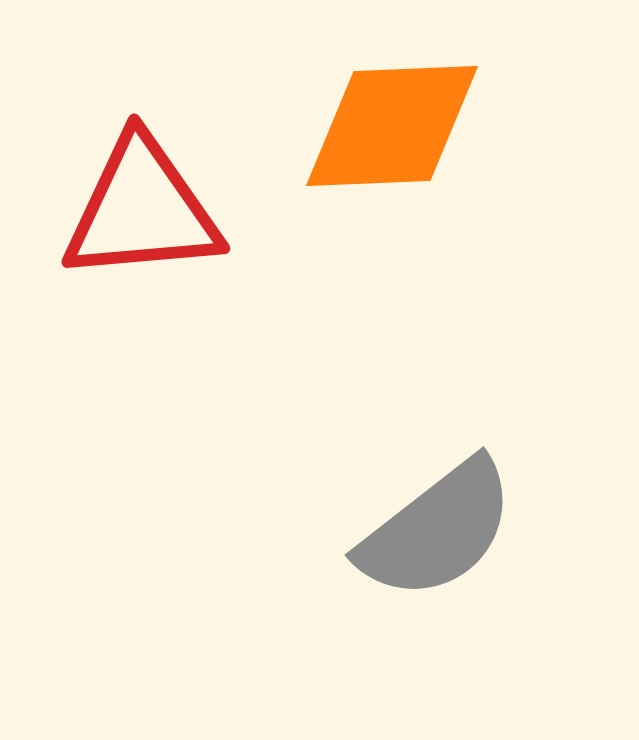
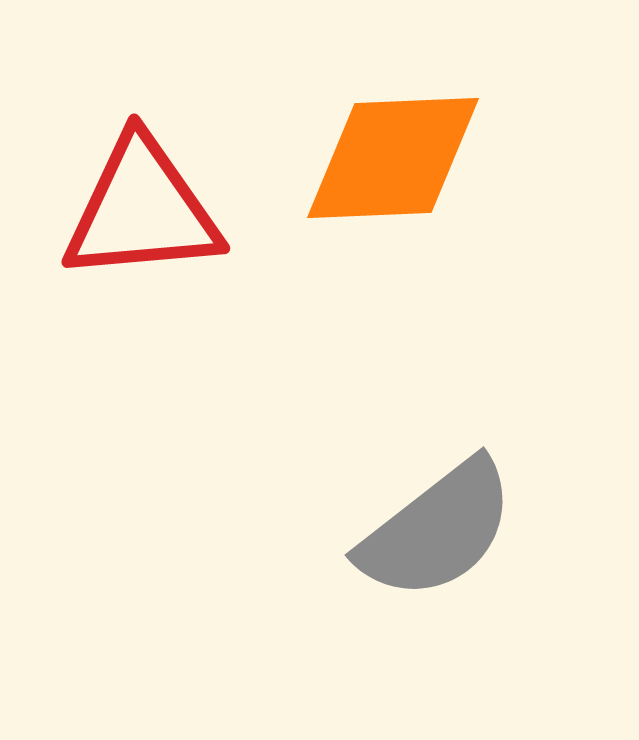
orange diamond: moved 1 px right, 32 px down
